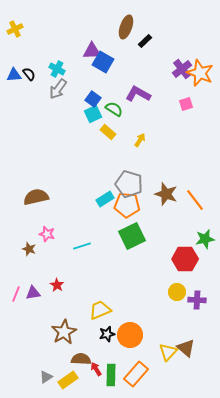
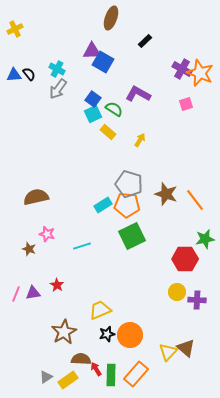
brown ellipse at (126, 27): moved 15 px left, 9 px up
purple cross at (182, 69): rotated 24 degrees counterclockwise
cyan rectangle at (105, 199): moved 2 px left, 6 px down
